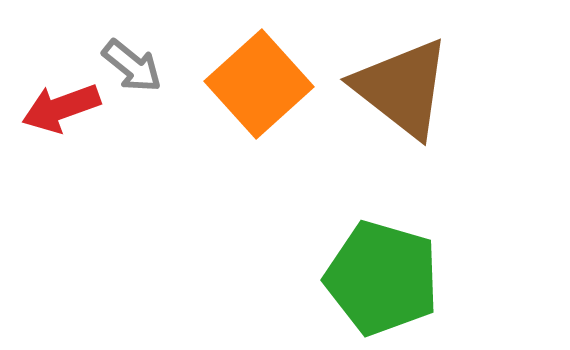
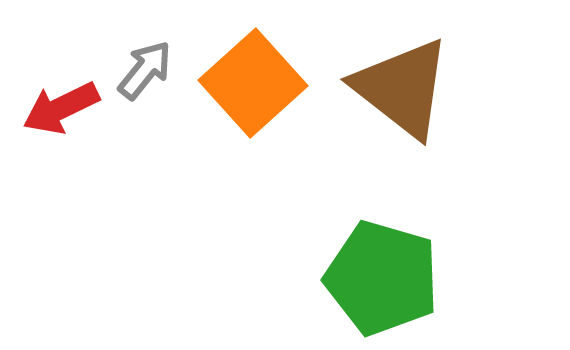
gray arrow: moved 13 px right, 4 px down; rotated 90 degrees counterclockwise
orange square: moved 6 px left, 1 px up
red arrow: rotated 6 degrees counterclockwise
